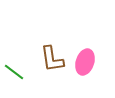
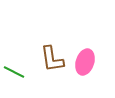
green line: rotated 10 degrees counterclockwise
